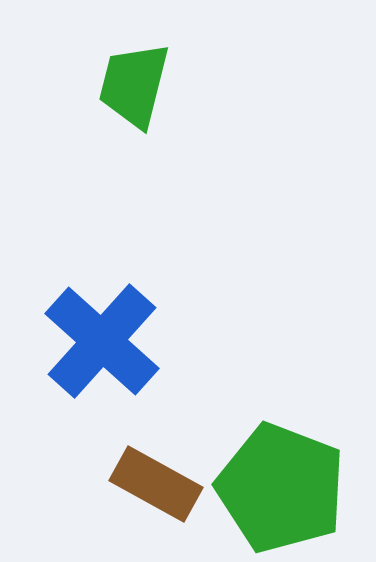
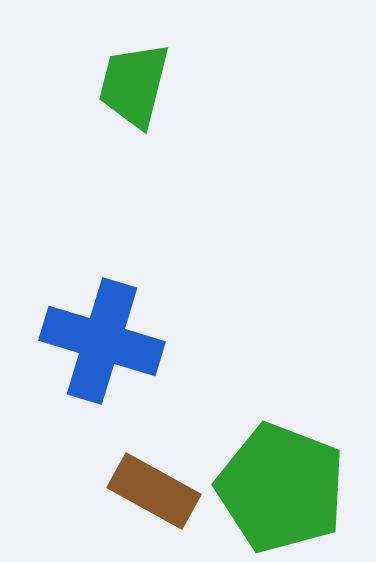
blue cross: rotated 25 degrees counterclockwise
brown rectangle: moved 2 px left, 7 px down
